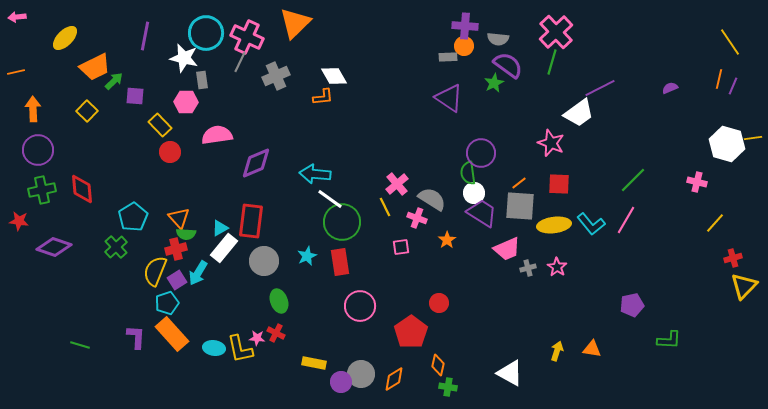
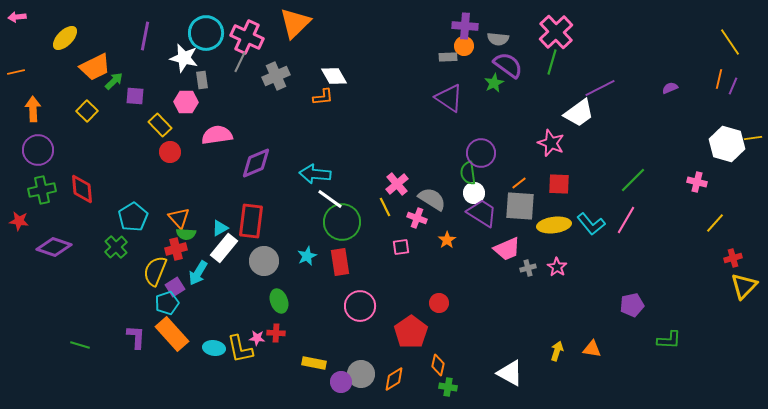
purple square at (177, 280): moved 2 px left, 7 px down
red cross at (276, 333): rotated 24 degrees counterclockwise
